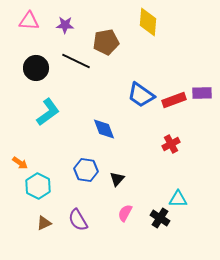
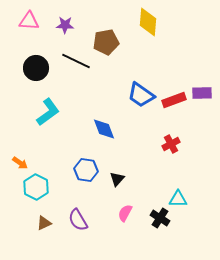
cyan hexagon: moved 2 px left, 1 px down
